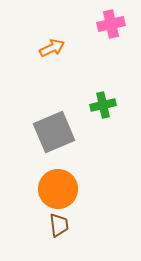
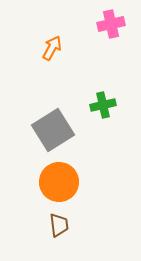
orange arrow: rotated 35 degrees counterclockwise
gray square: moved 1 px left, 2 px up; rotated 9 degrees counterclockwise
orange circle: moved 1 px right, 7 px up
